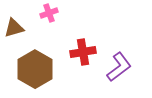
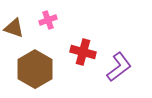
pink cross: moved 1 px left, 7 px down
brown triangle: rotated 35 degrees clockwise
red cross: rotated 25 degrees clockwise
